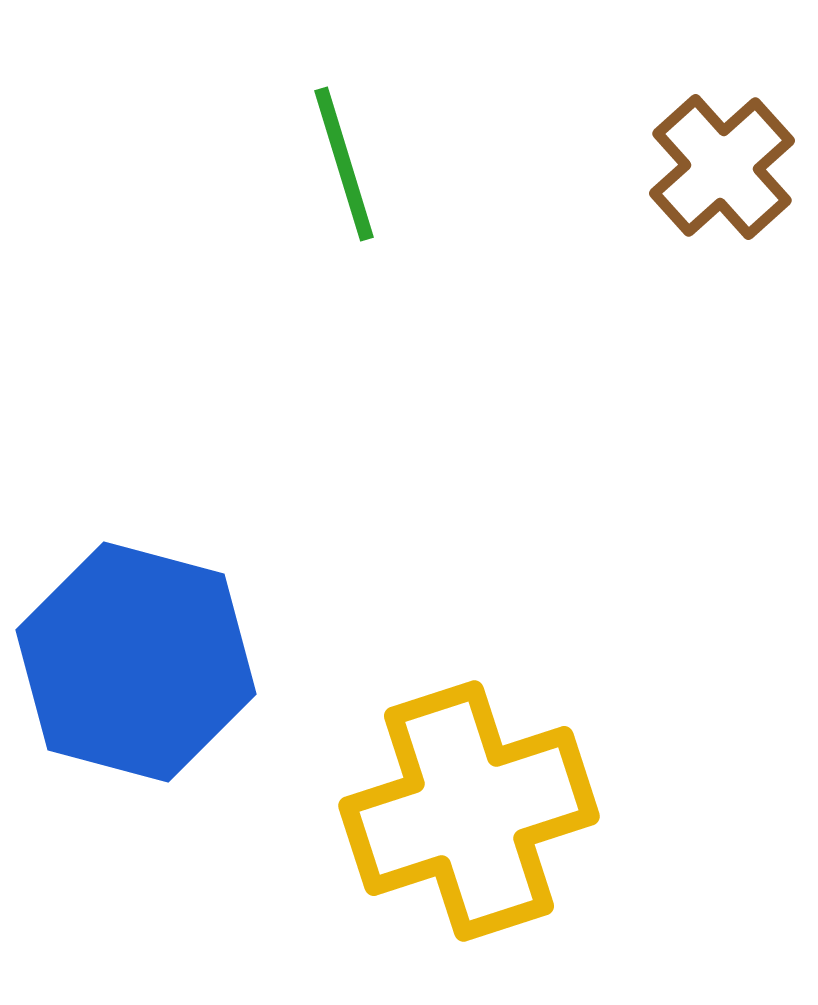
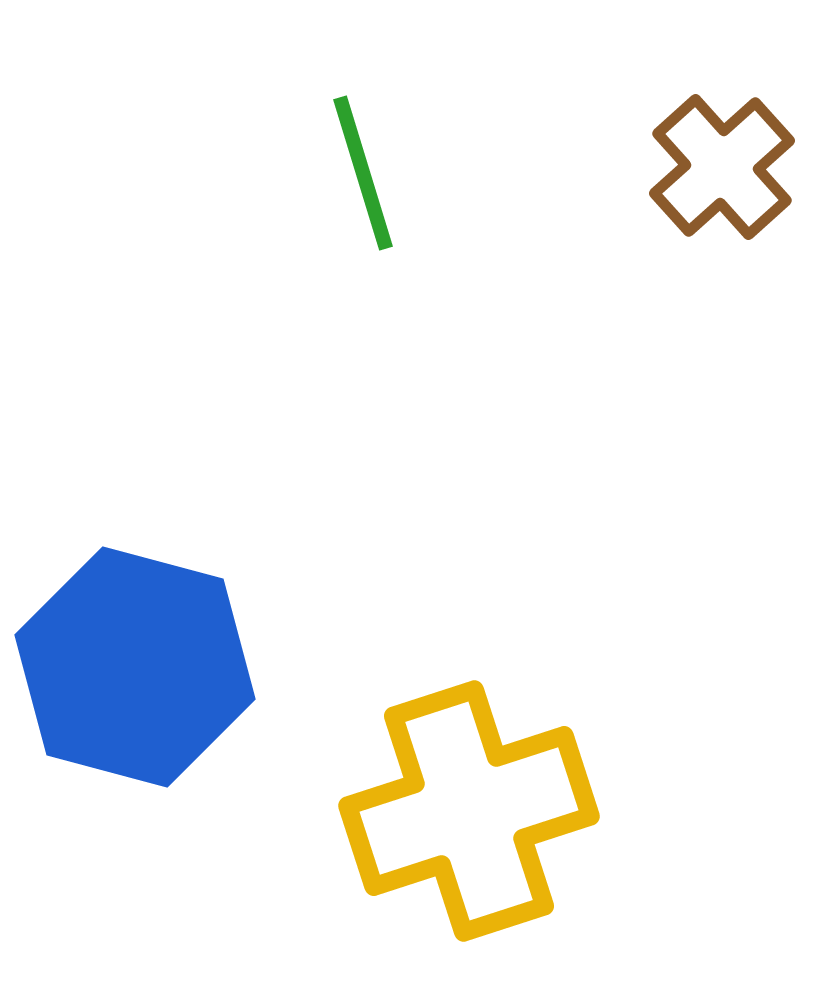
green line: moved 19 px right, 9 px down
blue hexagon: moved 1 px left, 5 px down
